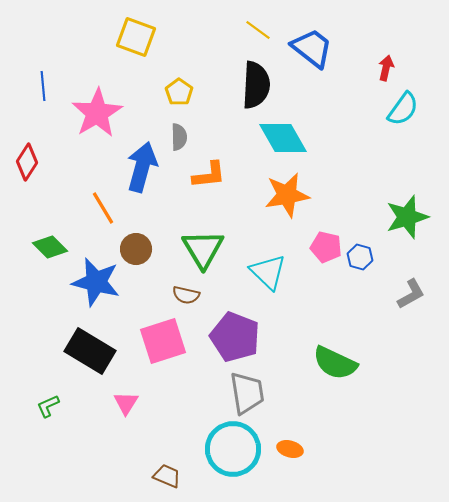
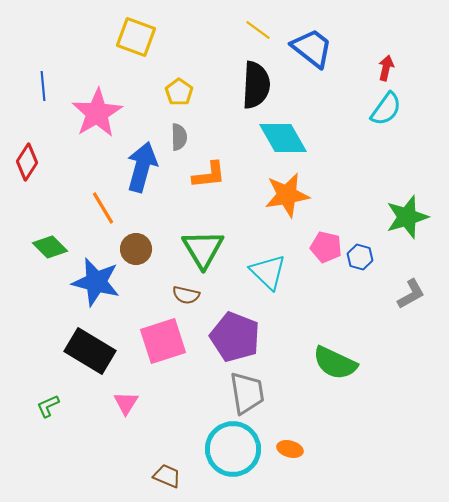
cyan semicircle: moved 17 px left
